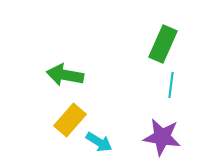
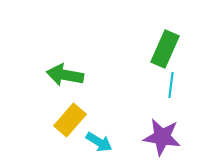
green rectangle: moved 2 px right, 5 px down
